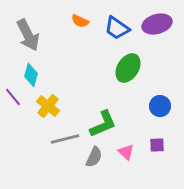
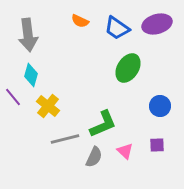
gray arrow: rotated 20 degrees clockwise
pink triangle: moved 1 px left, 1 px up
